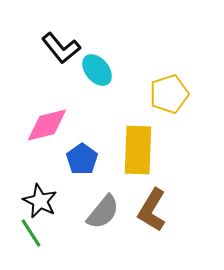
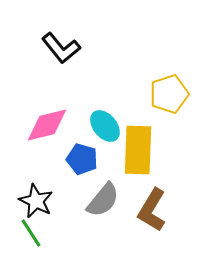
cyan ellipse: moved 8 px right, 56 px down
blue pentagon: rotated 20 degrees counterclockwise
black star: moved 4 px left
gray semicircle: moved 12 px up
